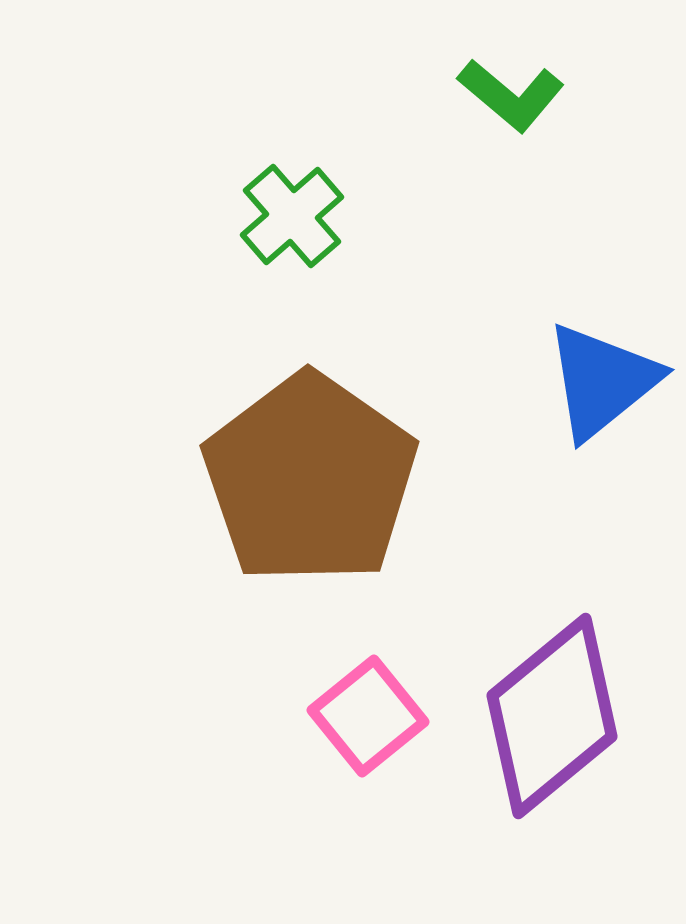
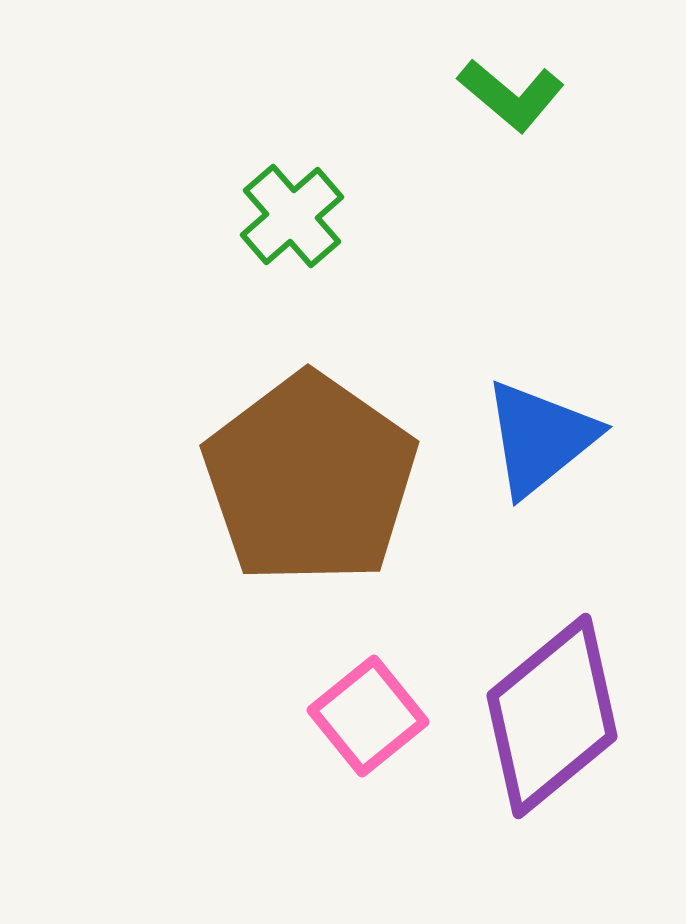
blue triangle: moved 62 px left, 57 px down
